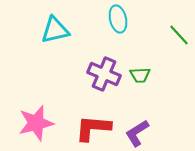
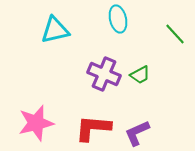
green line: moved 4 px left, 1 px up
green trapezoid: rotated 25 degrees counterclockwise
purple L-shape: rotated 8 degrees clockwise
